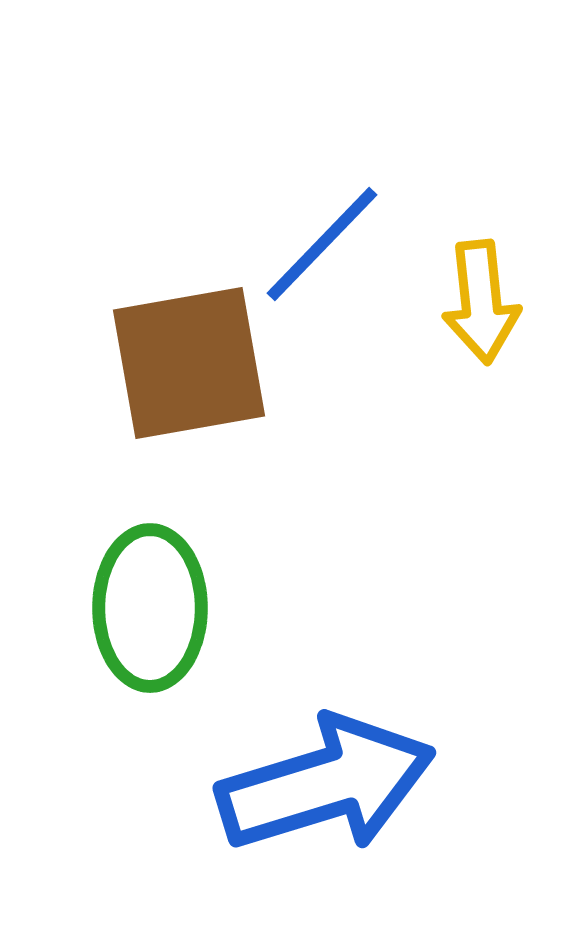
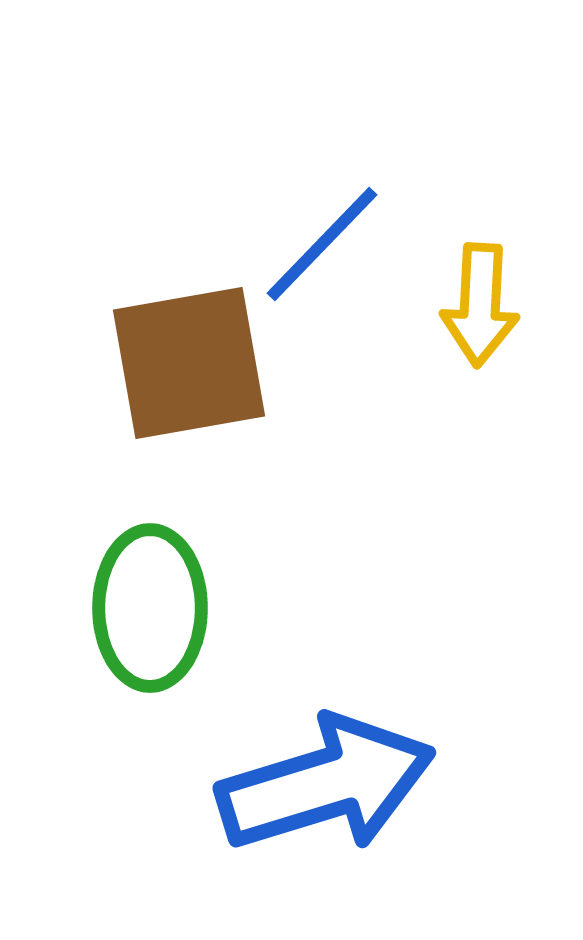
yellow arrow: moved 1 px left, 3 px down; rotated 9 degrees clockwise
